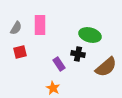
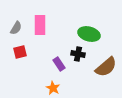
green ellipse: moved 1 px left, 1 px up
